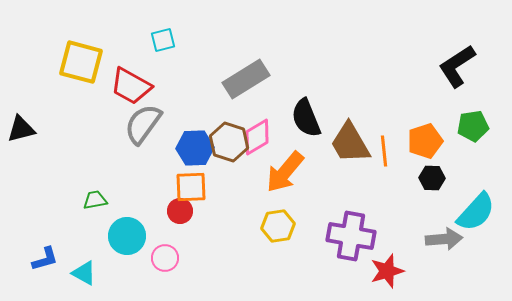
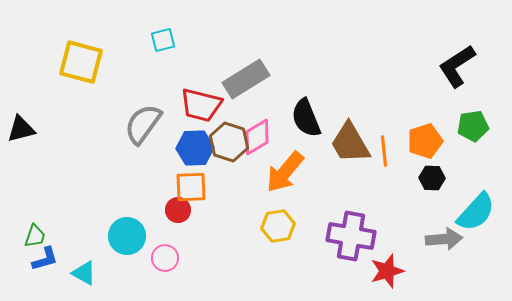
red trapezoid: moved 70 px right, 19 px down; rotated 15 degrees counterclockwise
green trapezoid: moved 60 px left, 36 px down; rotated 120 degrees clockwise
red circle: moved 2 px left, 1 px up
